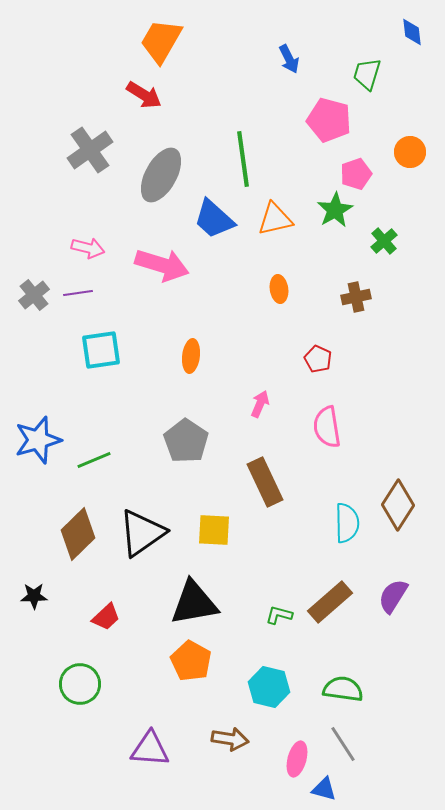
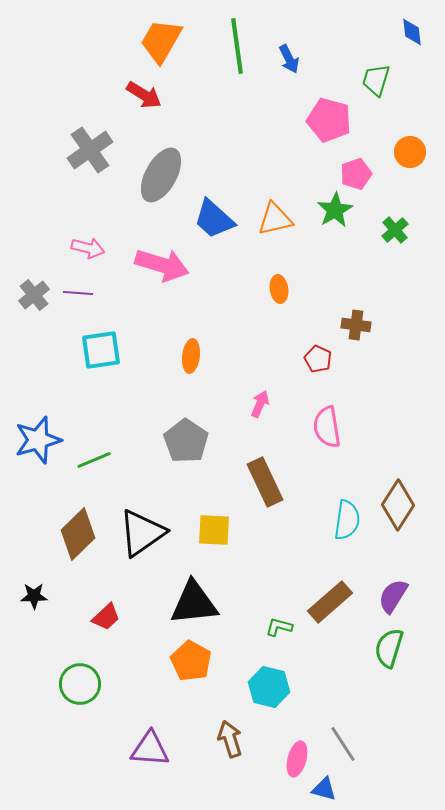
green trapezoid at (367, 74): moved 9 px right, 6 px down
green line at (243, 159): moved 6 px left, 113 px up
green cross at (384, 241): moved 11 px right, 11 px up
purple line at (78, 293): rotated 12 degrees clockwise
brown cross at (356, 297): moved 28 px down; rotated 20 degrees clockwise
cyan semicircle at (347, 523): moved 3 px up; rotated 9 degrees clockwise
black triangle at (194, 603): rotated 4 degrees clockwise
green L-shape at (279, 615): moved 12 px down
green semicircle at (343, 689): moved 46 px right, 41 px up; rotated 81 degrees counterclockwise
brown arrow at (230, 739): rotated 117 degrees counterclockwise
